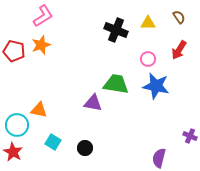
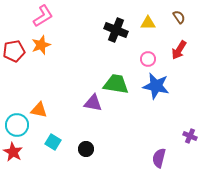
red pentagon: rotated 25 degrees counterclockwise
black circle: moved 1 px right, 1 px down
